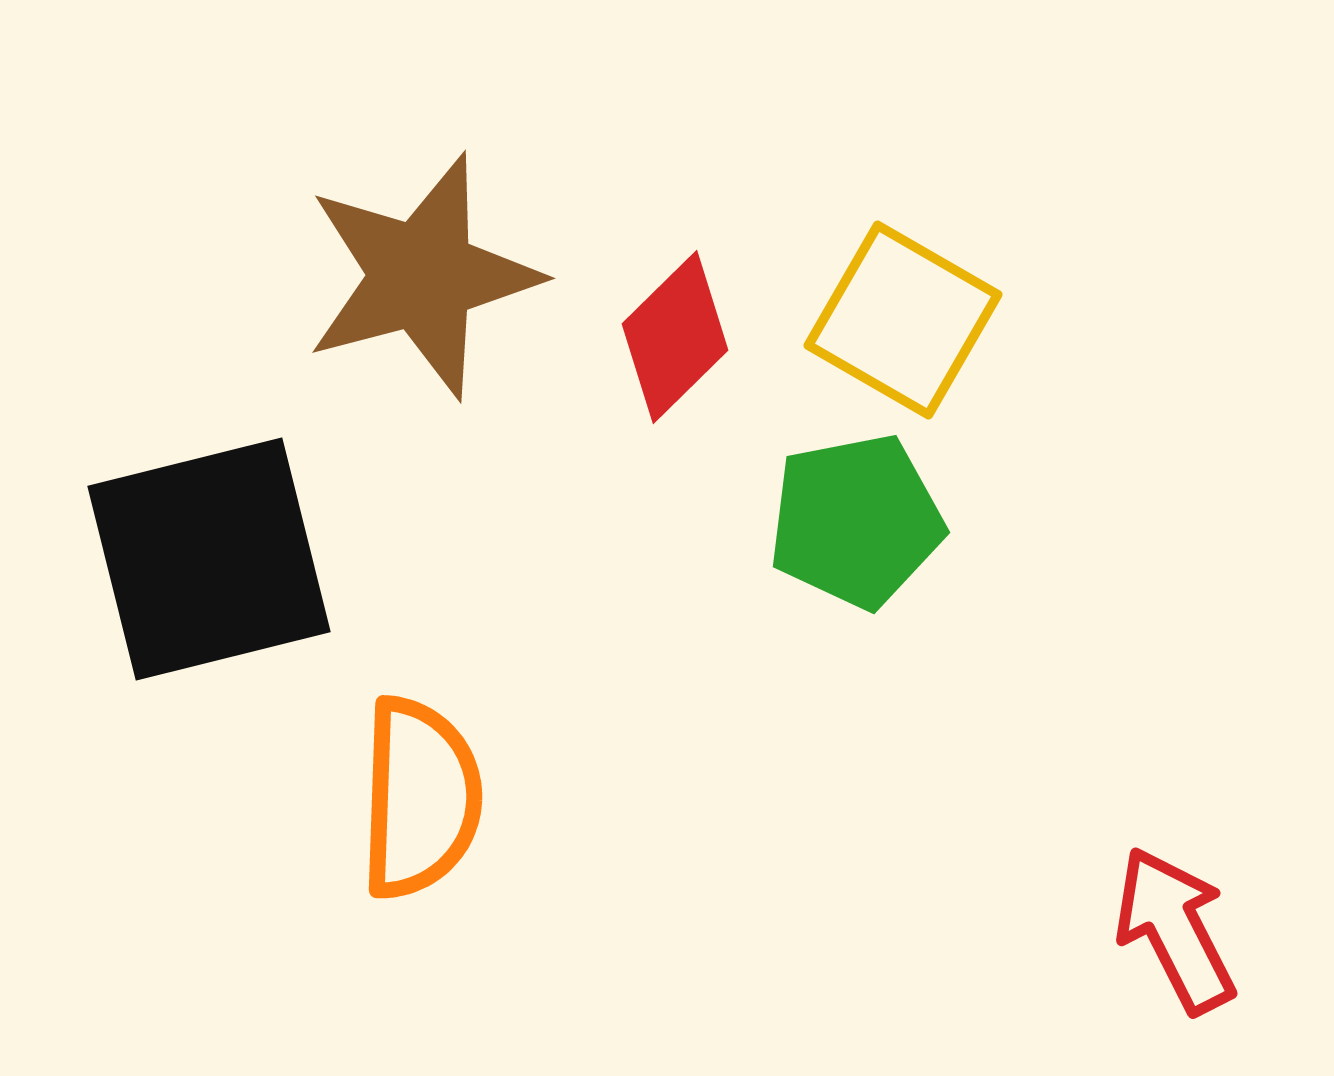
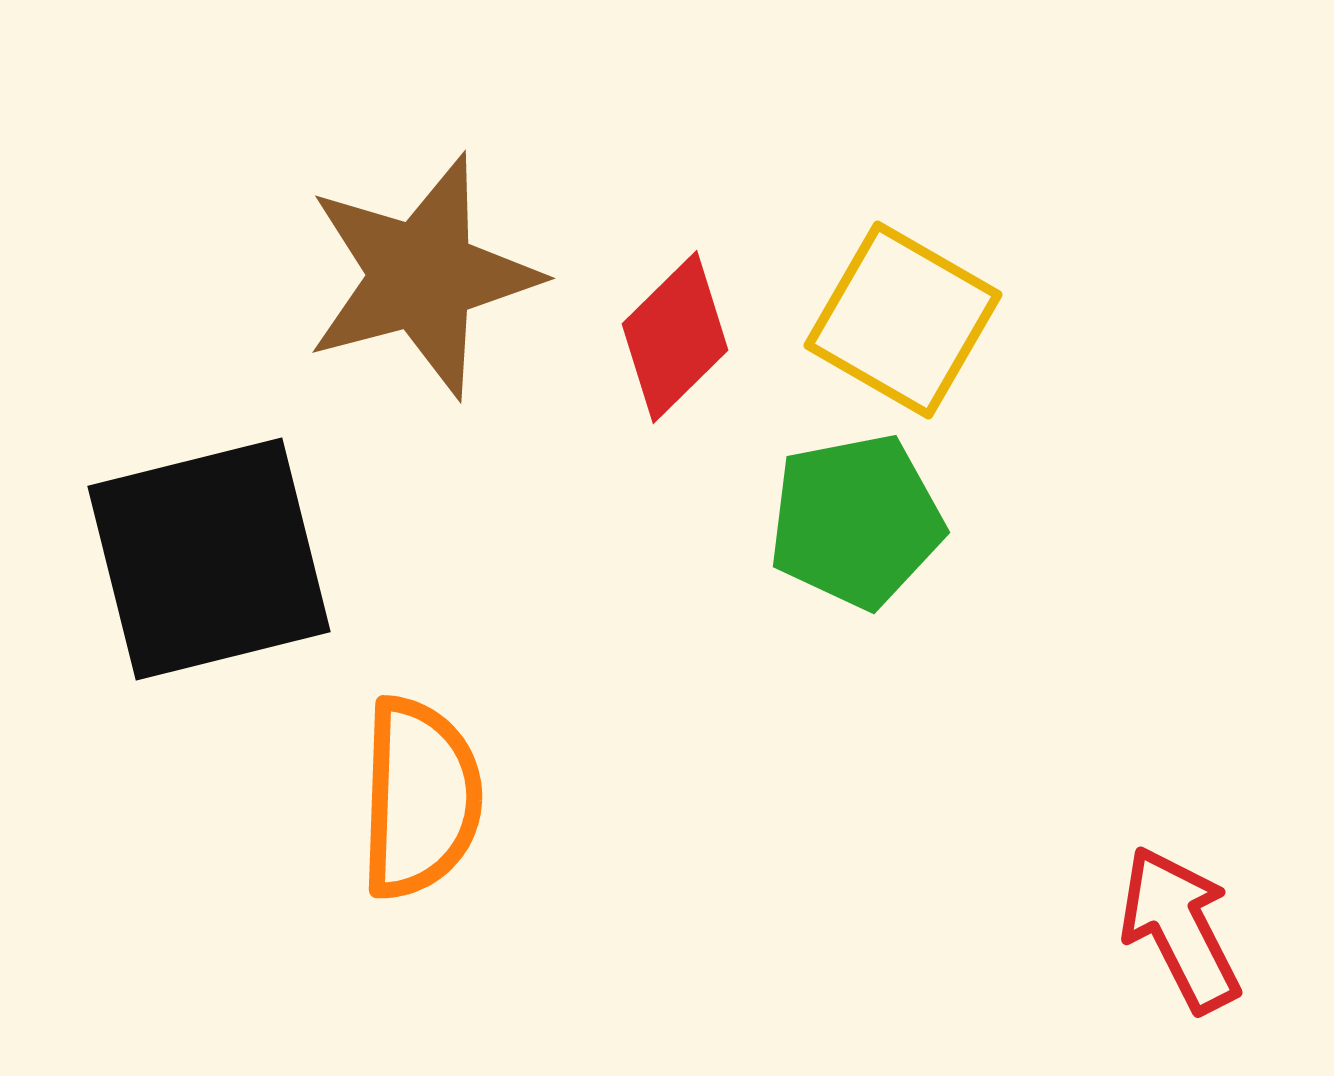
red arrow: moved 5 px right, 1 px up
